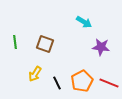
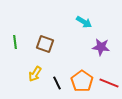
orange pentagon: rotated 10 degrees counterclockwise
